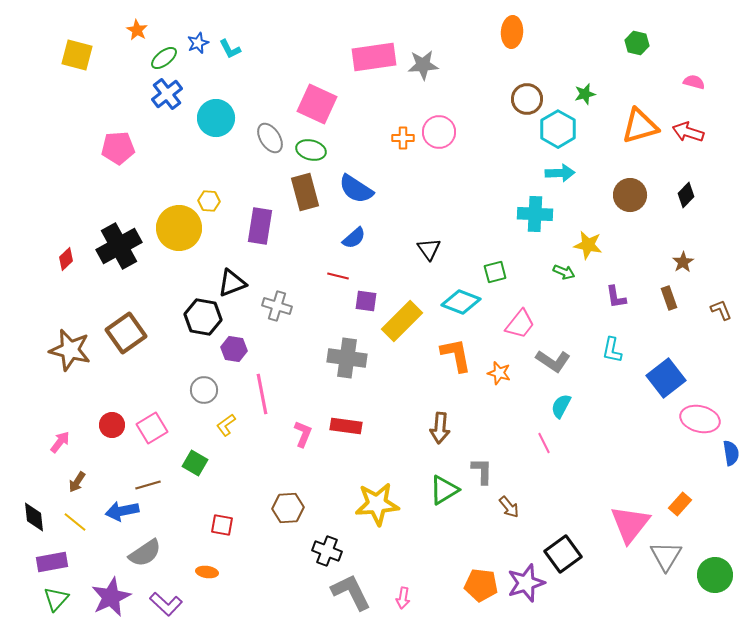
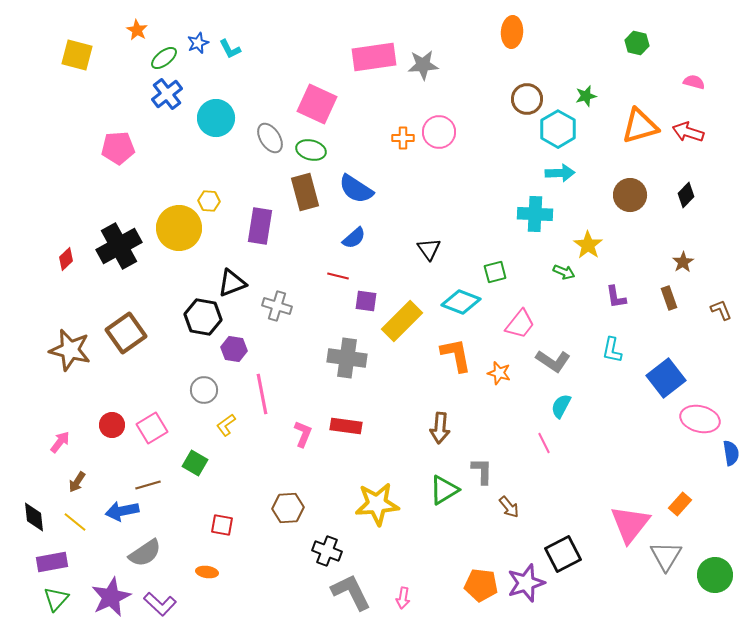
green star at (585, 94): moved 1 px right, 2 px down
yellow star at (588, 245): rotated 24 degrees clockwise
black square at (563, 554): rotated 9 degrees clockwise
purple L-shape at (166, 604): moved 6 px left
